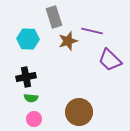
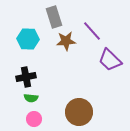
purple line: rotated 35 degrees clockwise
brown star: moved 2 px left; rotated 12 degrees clockwise
